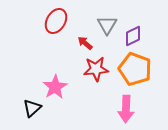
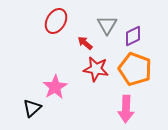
red star: rotated 15 degrees clockwise
